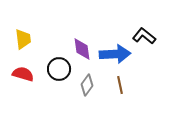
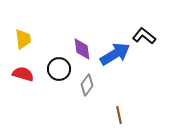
blue arrow: rotated 28 degrees counterclockwise
brown line: moved 1 px left, 30 px down
